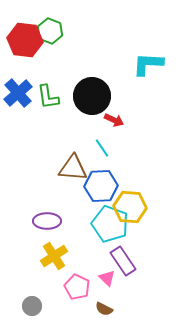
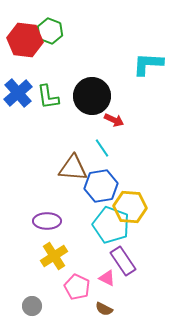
blue hexagon: rotated 8 degrees counterclockwise
cyan pentagon: moved 1 px right, 1 px down
pink triangle: rotated 18 degrees counterclockwise
